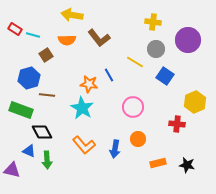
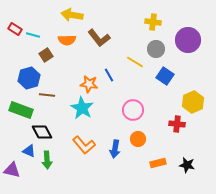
yellow hexagon: moved 2 px left
pink circle: moved 3 px down
